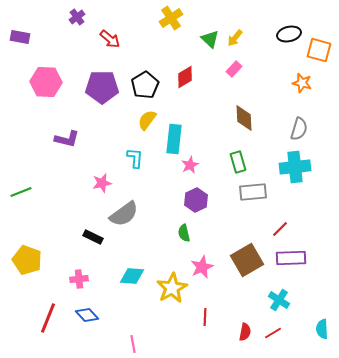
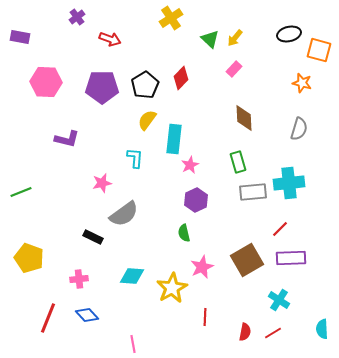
red arrow at (110, 39): rotated 20 degrees counterclockwise
red diamond at (185, 77): moved 4 px left, 1 px down; rotated 15 degrees counterclockwise
cyan cross at (295, 167): moved 6 px left, 16 px down
yellow pentagon at (27, 260): moved 2 px right, 2 px up
